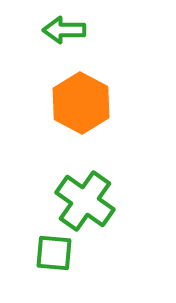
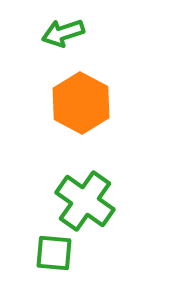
green arrow: moved 1 px left, 3 px down; rotated 18 degrees counterclockwise
